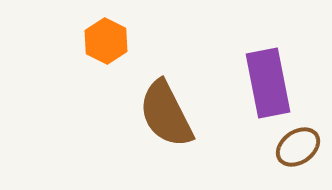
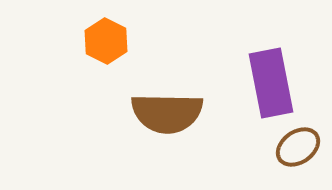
purple rectangle: moved 3 px right
brown semicircle: moved 1 px right, 1 px up; rotated 62 degrees counterclockwise
